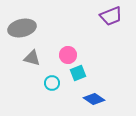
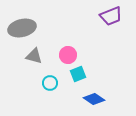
gray triangle: moved 2 px right, 2 px up
cyan square: moved 1 px down
cyan circle: moved 2 px left
